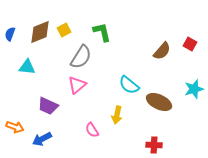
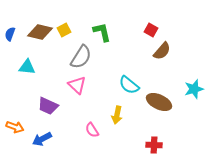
brown diamond: rotated 35 degrees clockwise
red square: moved 39 px left, 14 px up
pink triangle: rotated 36 degrees counterclockwise
